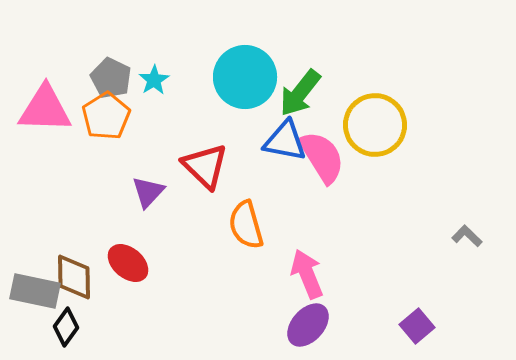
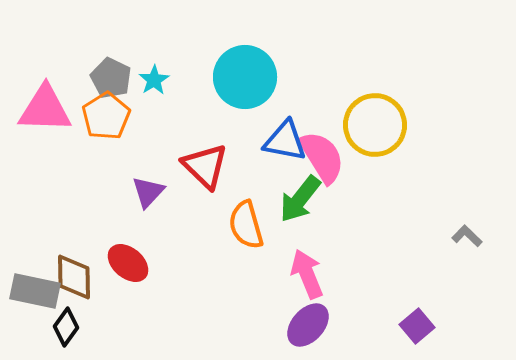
green arrow: moved 106 px down
